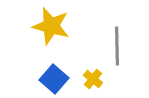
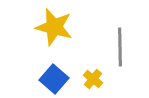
yellow star: moved 3 px right, 1 px down
gray line: moved 3 px right, 1 px down
